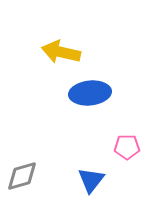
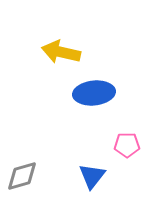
blue ellipse: moved 4 px right
pink pentagon: moved 2 px up
blue triangle: moved 1 px right, 4 px up
